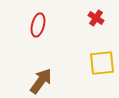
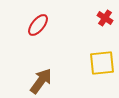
red cross: moved 9 px right
red ellipse: rotated 25 degrees clockwise
